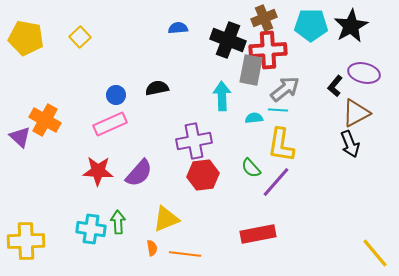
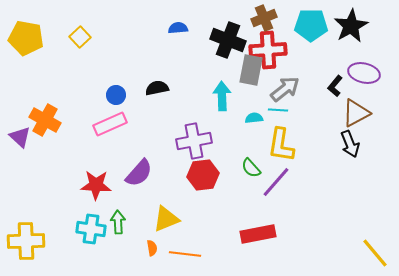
red star: moved 2 px left, 14 px down
